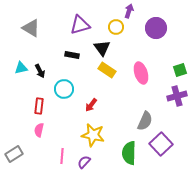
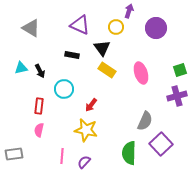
purple triangle: rotated 40 degrees clockwise
yellow star: moved 7 px left, 5 px up
gray rectangle: rotated 24 degrees clockwise
